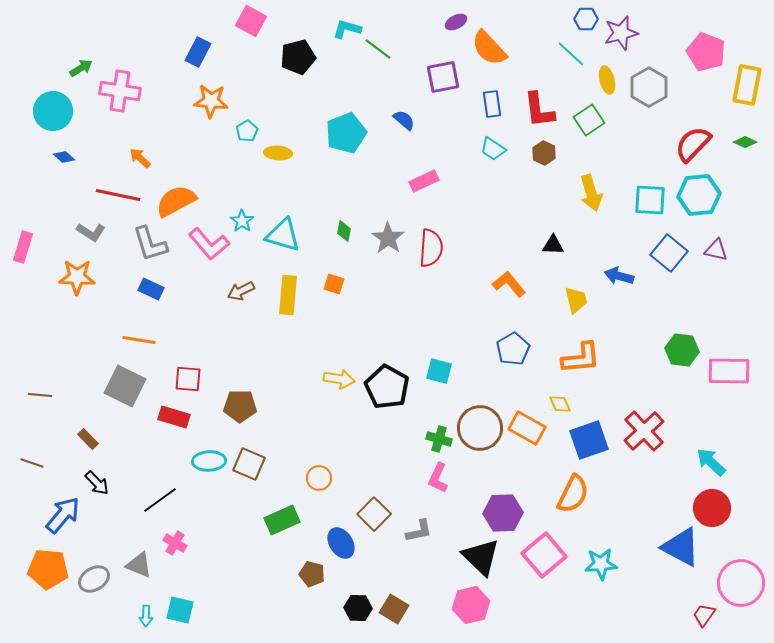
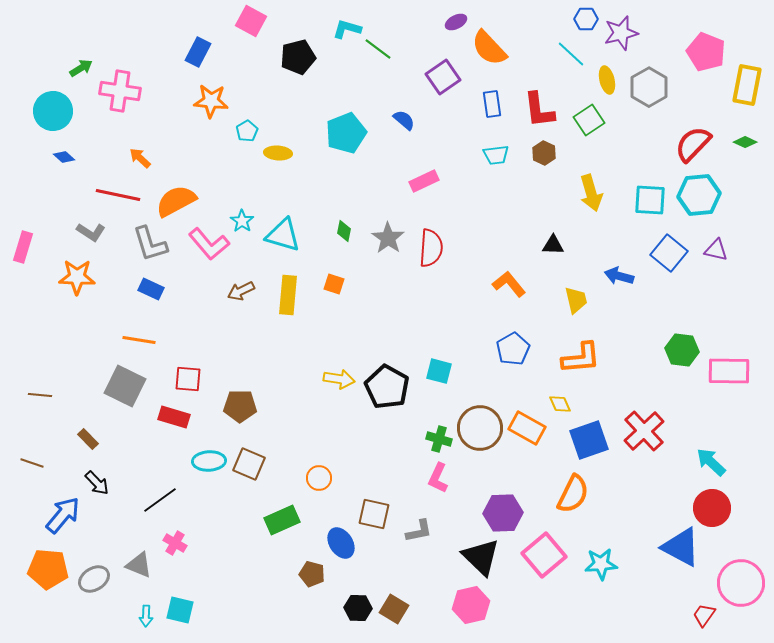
purple square at (443, 77): rotated 24 degrees counterclockwise
cyan trapezoid at (493, 149): moved 3 px right, 6 px down; rotated 40 degrees counterclockwise
brown square at (374, 514): rotated 32 degrees counterclockwise
